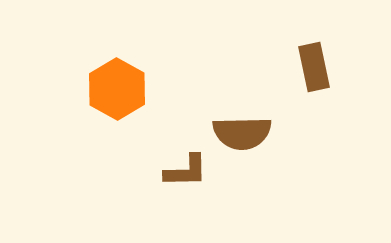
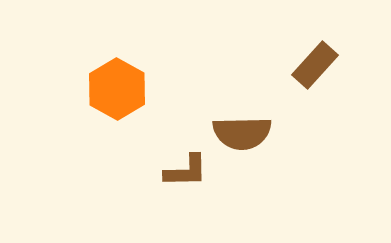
brown rectangle: moved 1 px right, 2 px up; rotated 54 degrees clockwise
